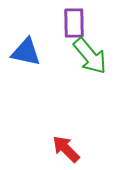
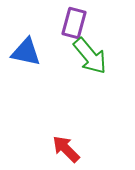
purple rectangle: rotated 16 degrees clockwise
